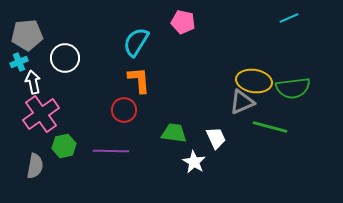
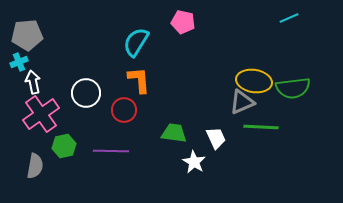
white circle: moved 21 px right, 35 px down
green line: moved 9 px left; rotated 12 degrees counterclockwise
